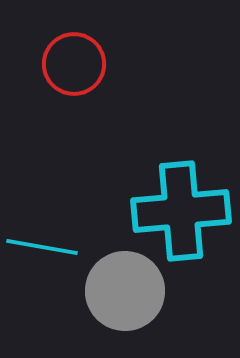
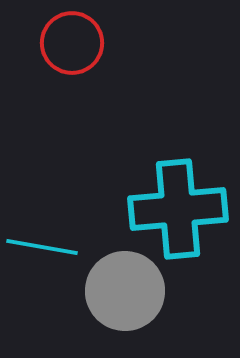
red circle: moved 2 px left, 21 px up
cyan cross: moved 3 px left, 2 px up
